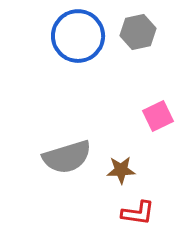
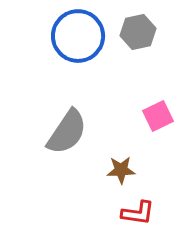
gray semicircle: moved 25 px up; rotated 39 degrees counterclockwise
